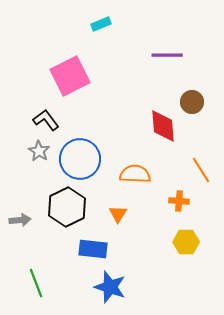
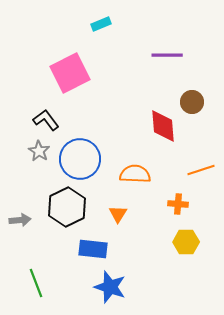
pink square: moved 3 px up
orange line: rotated 76 degrees counterclockwise
orange cross: moved 1 px left, 3 px down
